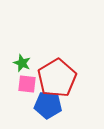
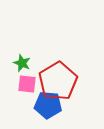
red pentagon: moved 1 px right, 3 px down
